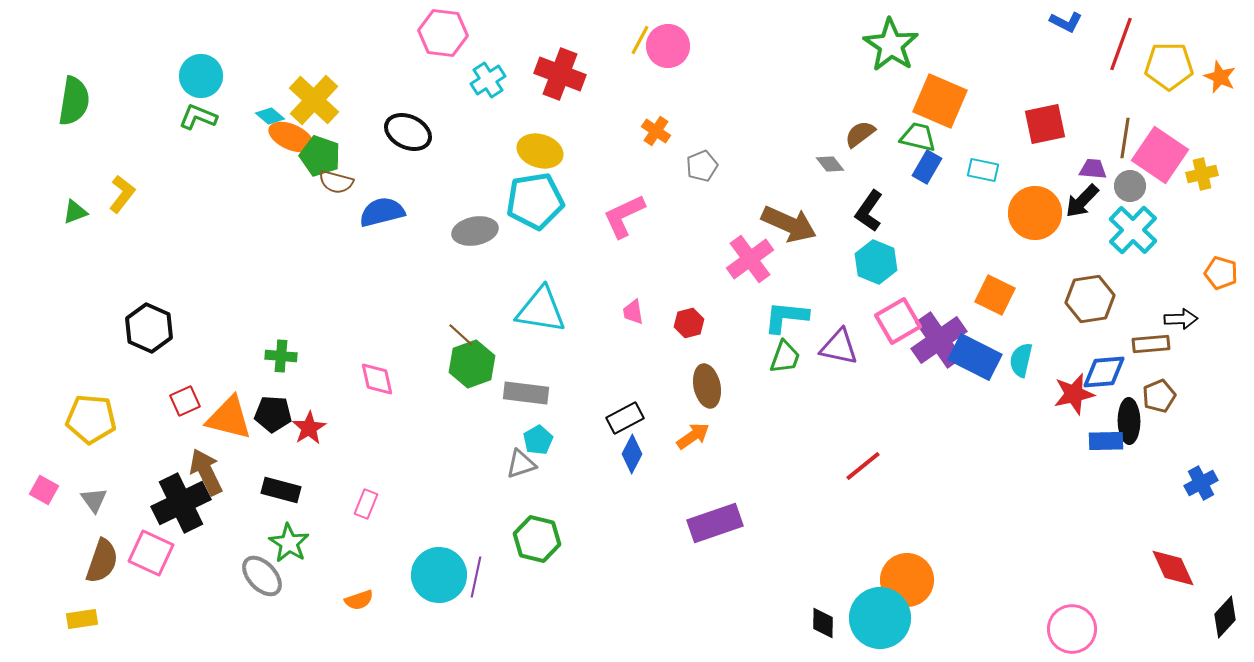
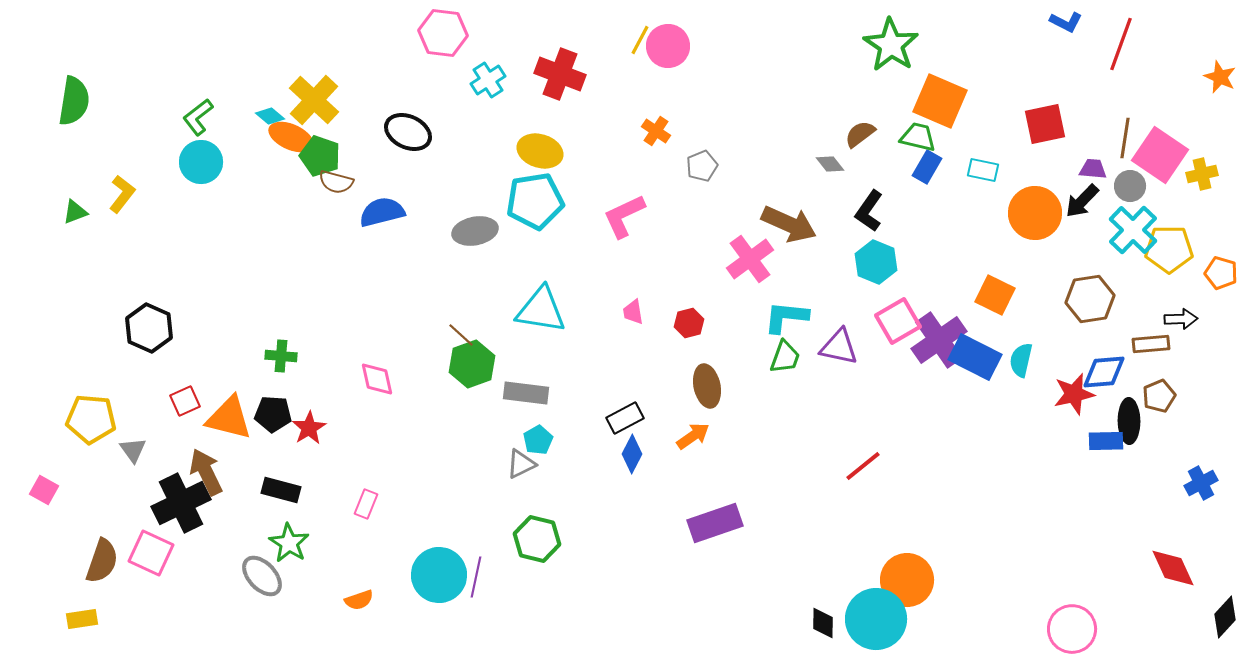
yellow pentagon at (1169, 66): moved 183 px down
cyan circle at (201, 76): moved 86 px down
green L-shape at (198, 117): rotated 60 degrees counterclockwise
gray triangle at (521, 464): rotated 8 degrees counterclockwise
gray triangle at (94, 500): moved 39 px right, 50 px up
cyan circle at (880, 618): moved 4 px left, 1 px down
